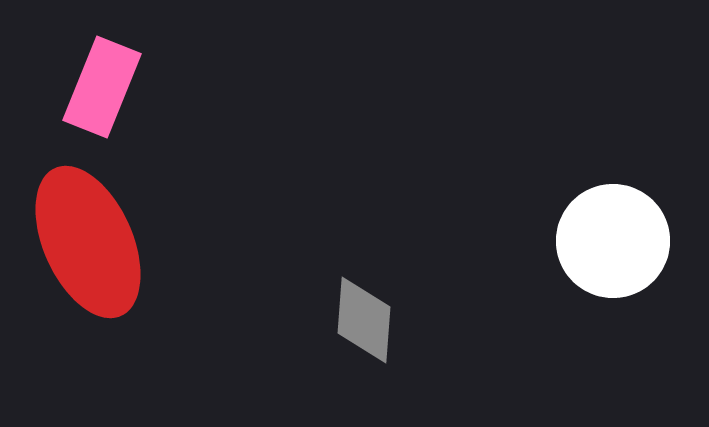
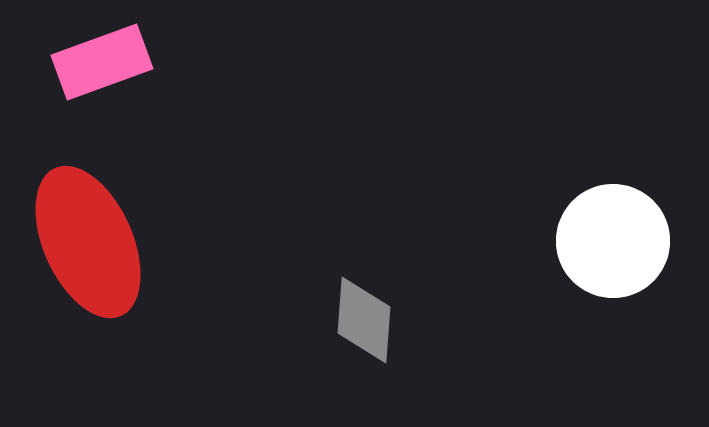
pink rectangle: moved 25 px up; rotated 48 degrees clockwise
